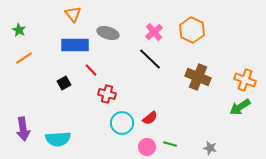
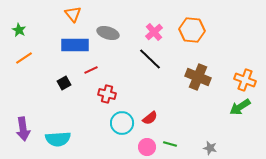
orange hexagon: rotated 20 degrees counterclockwise
red line: rotated 72 degrees counterclockwise
